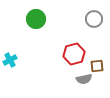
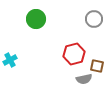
brown square: rotated 16 degrees clockwise
